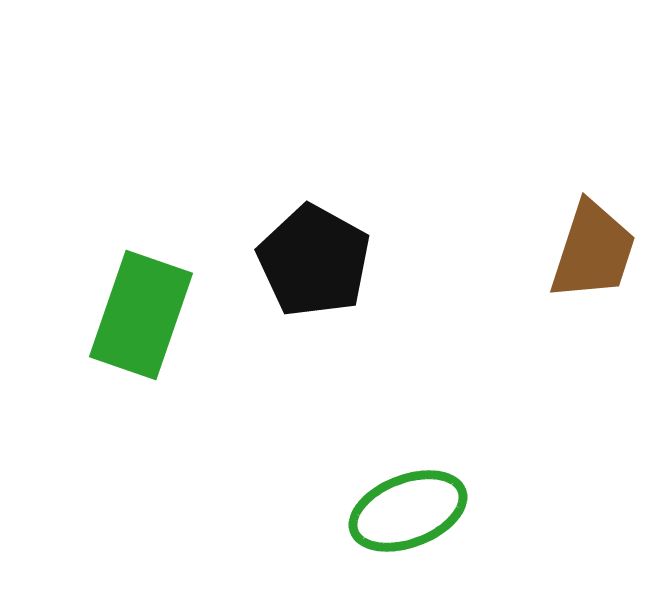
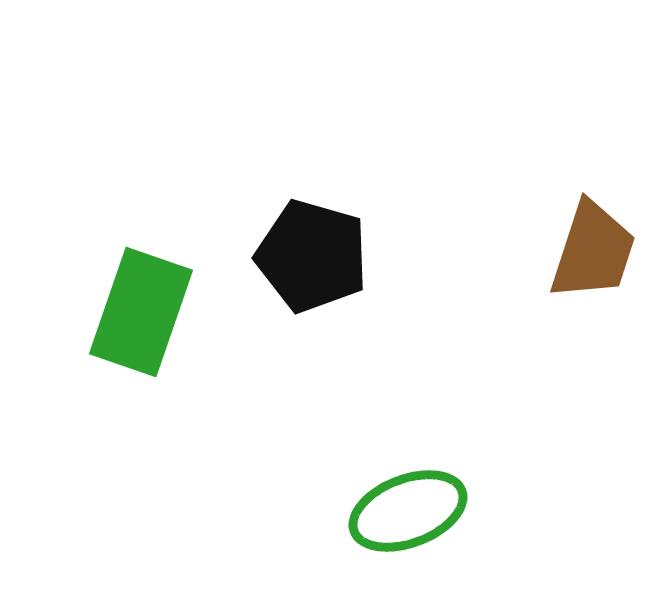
black pentagon: moved 2 px left, 5 px up; rotated 13 degrees counterclockwise
green rectangle: moved 3 px up
